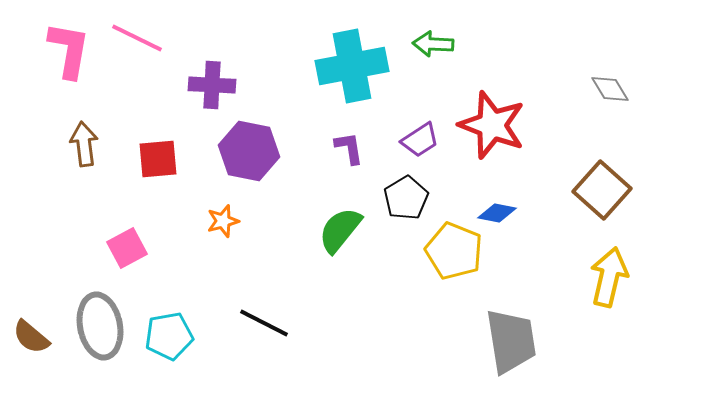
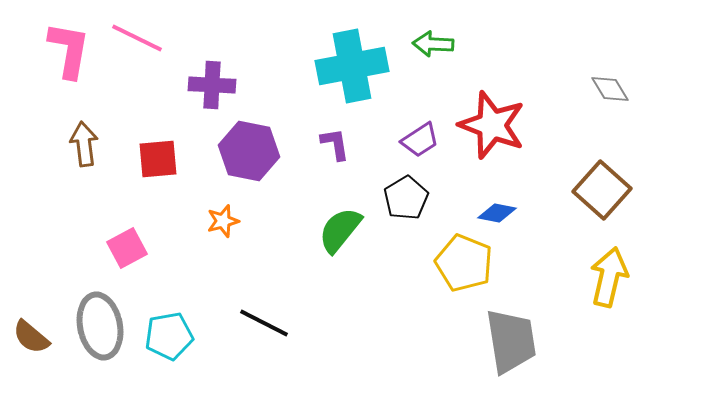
purple L-shape: moved 14 px left, 4 px up
yellow pentagon: moved 10 px right, 12 px down
